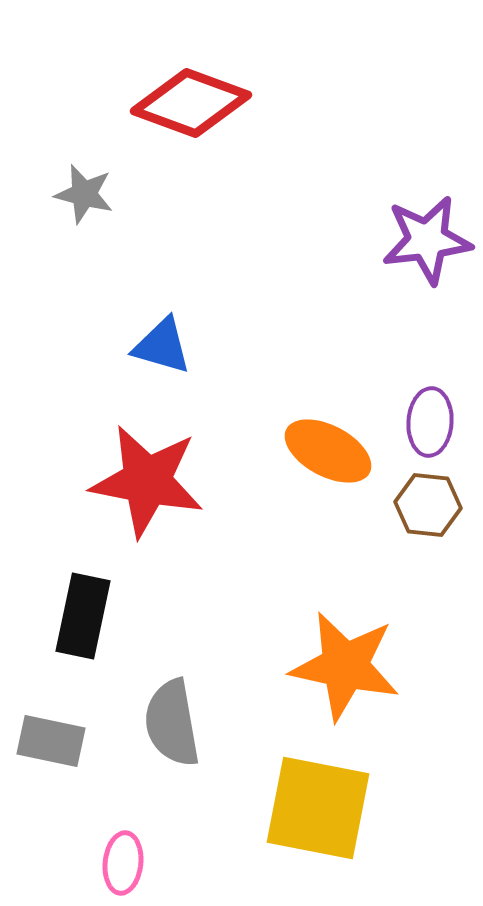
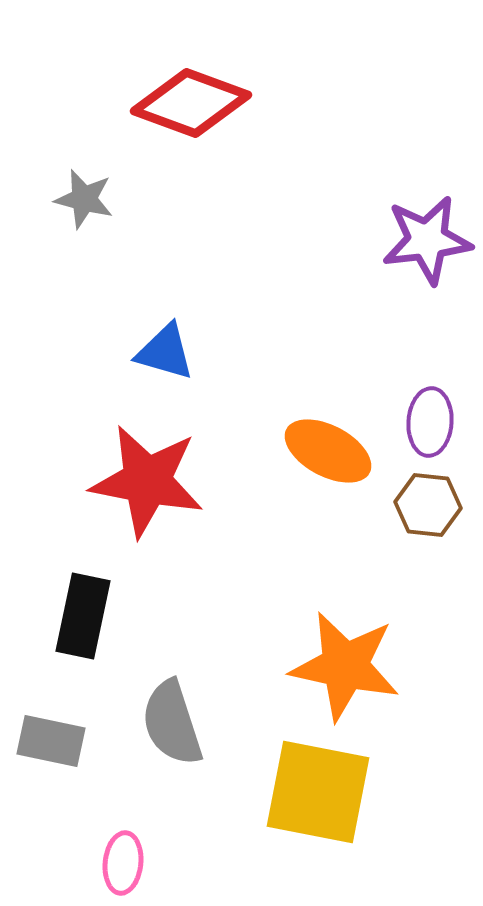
gray star: moved 5 px down
blue triangle: moved 3 px right, 6 px down
gray semicircle: rotated 8 degrees counterclockwise
yellow square: moved 16 px up
